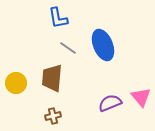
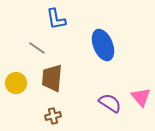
blue L-shape: moved 2 px left, 1 px down
gray line: moved 31 px left
purple semicircle: rotated 55 degrees clockwise
